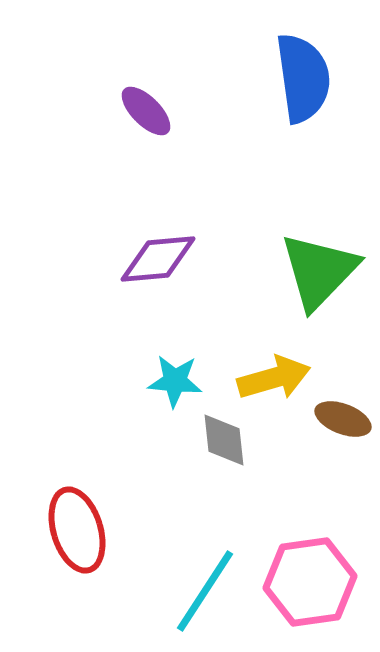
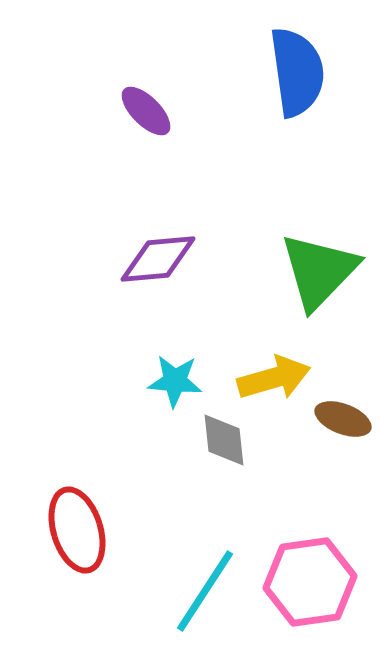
blue semicircle: moved 6 px left, 6 px up
